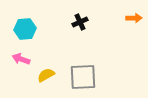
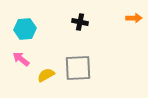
black cross: rotated 35 degrees clockwise
pink arrow: rotated 18 degrees clockwise
gray square: moved 5 px left, 9 px up
